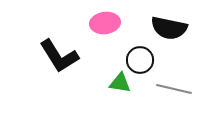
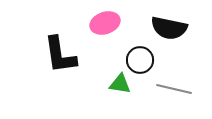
pink ellipse: rotated 12 degrees counterclockwise
black L-shape: moved 1 px right, 1 px up; rotated 24 degrees clockwise
green triangle: moved 1 px down
